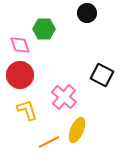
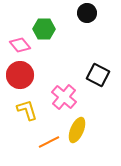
pink diamond: rotated 20 degrees counterclockwise
black square: moved 4 px left
